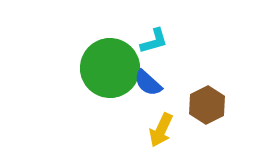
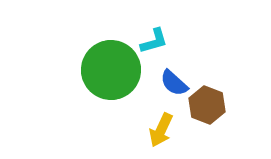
green circle: moved 1 px right, 2 px down
blue semicircle: moved 26 px right
brown hexagon: rotated 12 degrees counterclockwise
